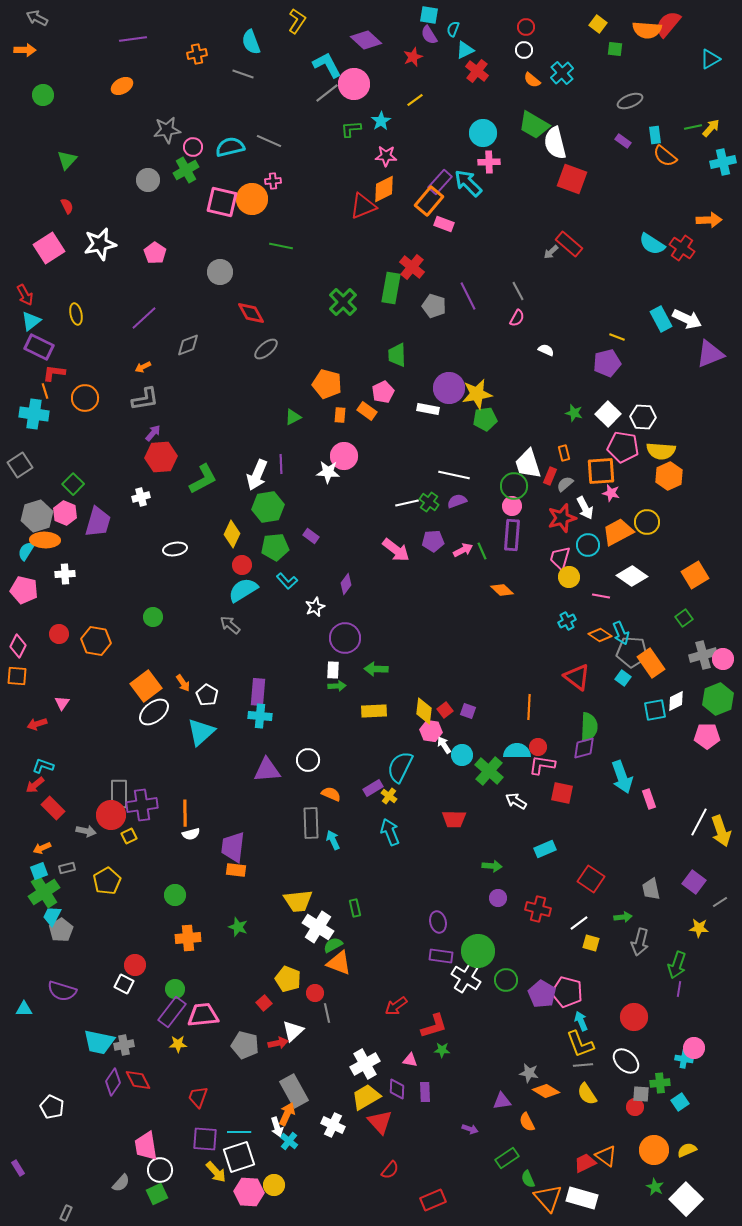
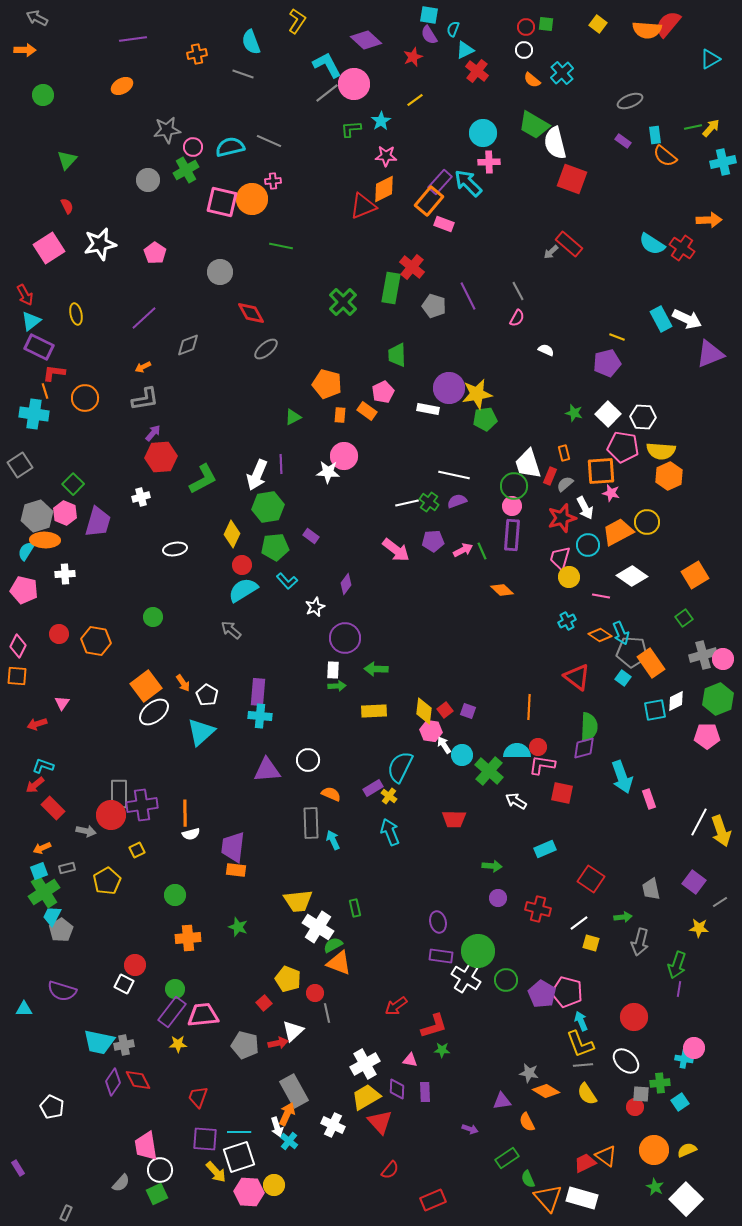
green square at (615, 49): moved 69 px left, 25 px up
gray arrow at (230, 625): moved 1 px right, 5 px down
yellow square at (129, 836): moved 8 px right, 14 px down
